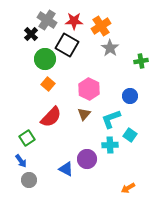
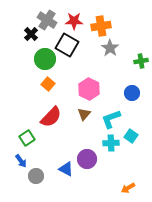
orange cross: rotated 24 degrees clockwise
blue circle: moved 2 px right, 3 px up
cyan square: moved 1 px right, 1 px down
cyan cross: moved 1 px right, 2 px up
gray circle: moved 7 px right, 4 px up
